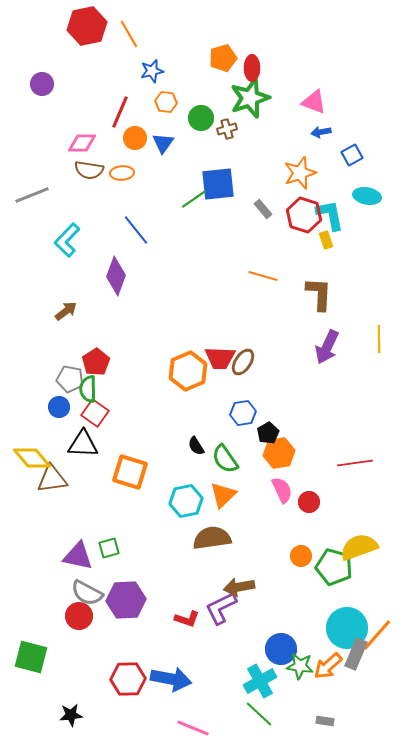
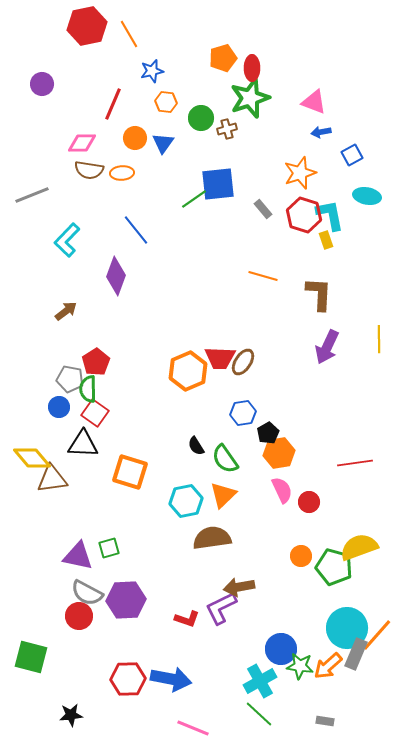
red line at (120, 112): moved 7 px left, 8 px up
